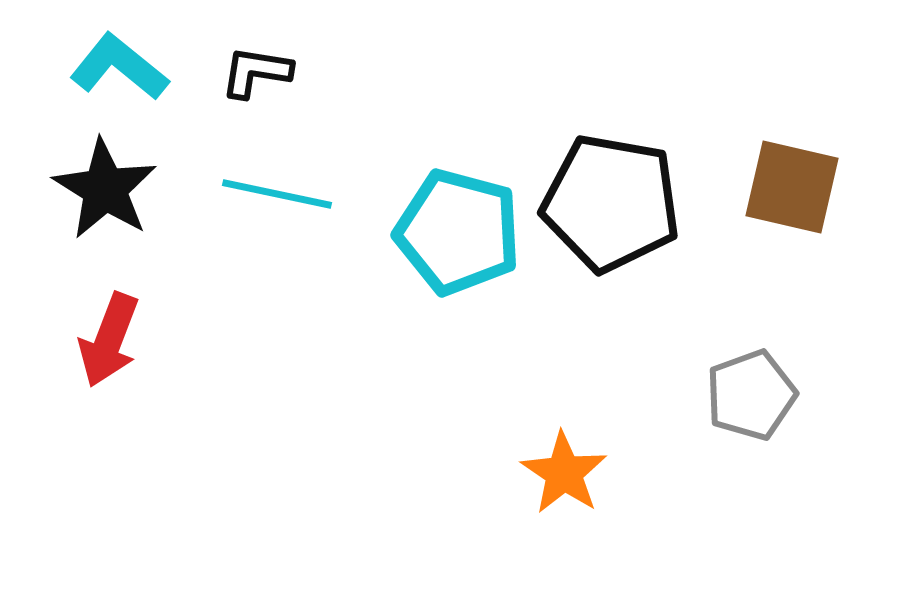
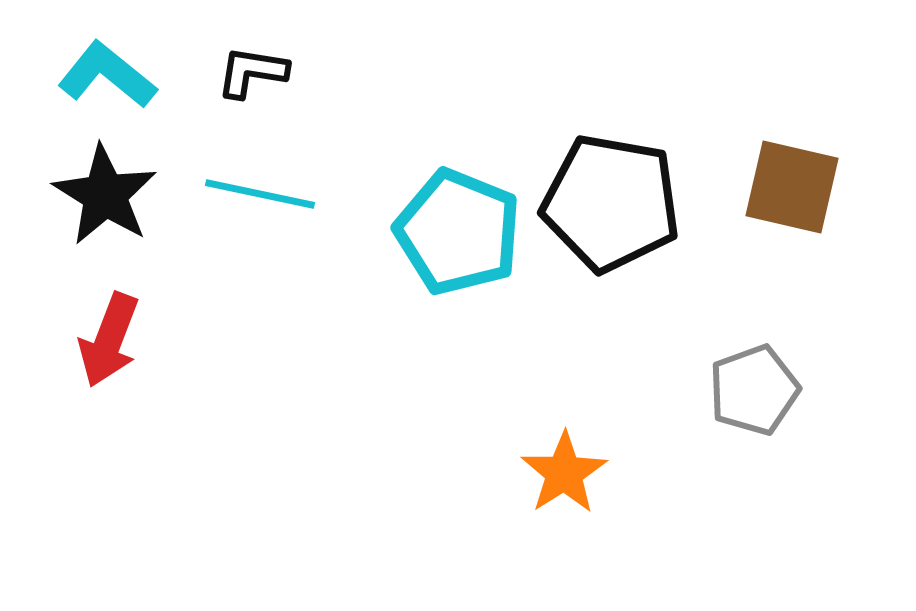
cyan L-shape: moved 12 px left, 8 px down
black L-shape: moved 4 px left
black star: moved 6 px down
cyan line: moved 17 px left
cyan pentagon: rotated 7 degrees clockwise
gray pentagon: moved 3 px right, 5 px up
orange star: rotated 6 degrees clockwise
